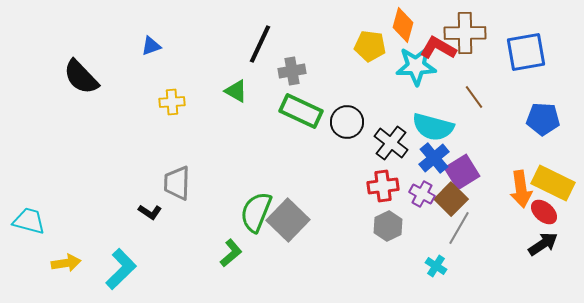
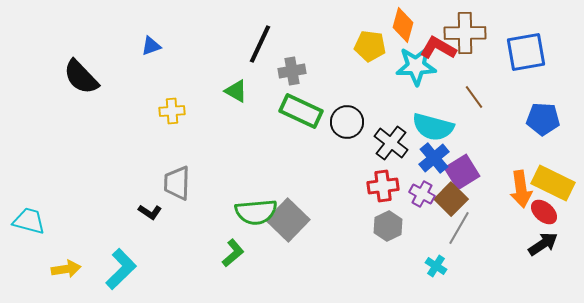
yellow cross: moved 9 px down
green semicircle: rotated 117 degrees counterclockwise
green L-shape: moved 2 px right
yellow arrow: moved 6 px down
